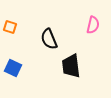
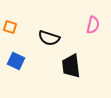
black semicircle: moved 1 px up; rotated 50 degrees counterclockwise
blue square: moved 3 px right, 7 px up
